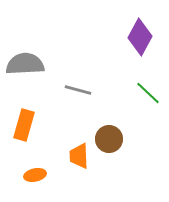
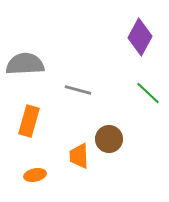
orange rectangle: moved 5 px right, 4 px up
